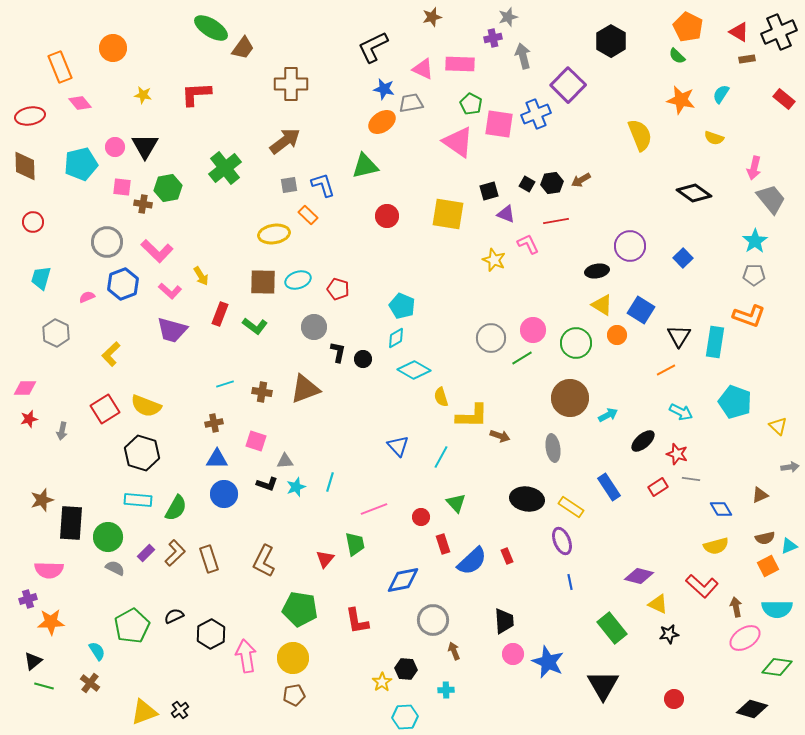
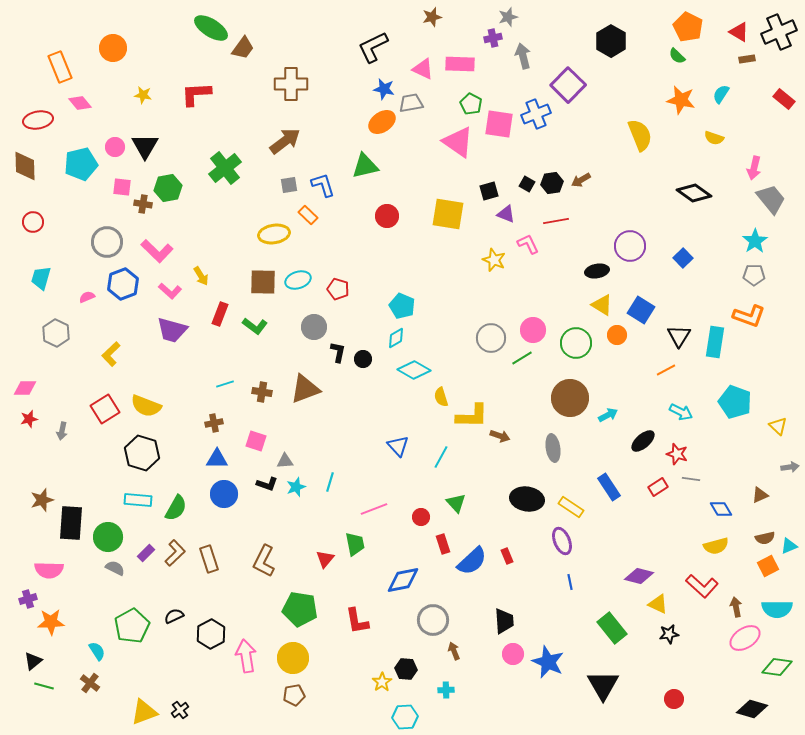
red ellipse at (30, 116): moved 8 px right, 4 px down
